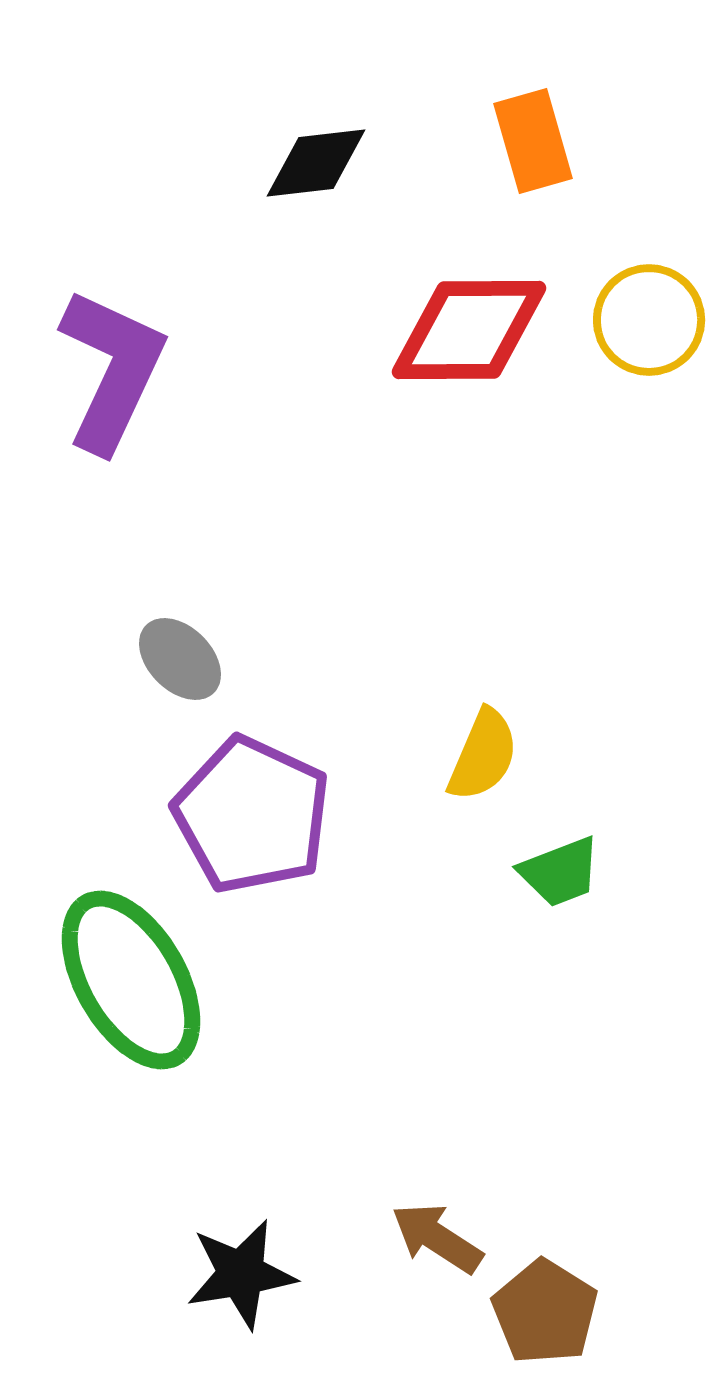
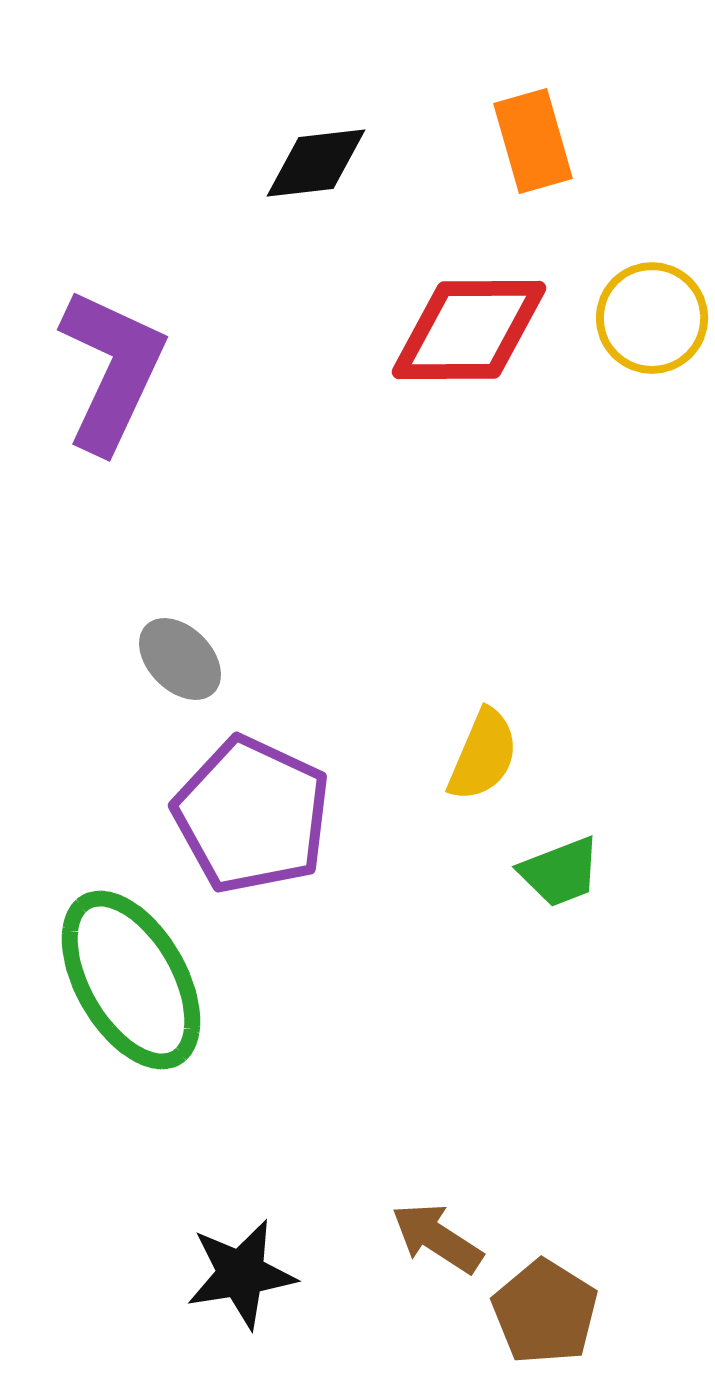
yellow circle: moved 3 px right, 2 px up
